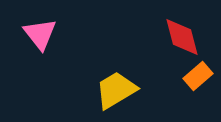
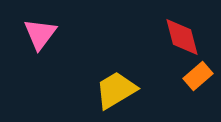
pink triangle: rotated 15 degrees clockwise
